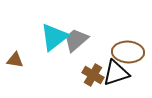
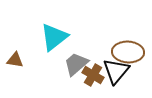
gray trapezoid: moved 24 px down
black triangle: moved 2 px up; rotated 32 degrees counterclockwise
